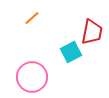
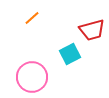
red trapezoid: moved 2 px up; rotated 64 degrees clockwise
cyan square: moved 1 px left, 2 px down
